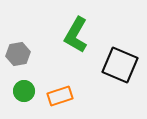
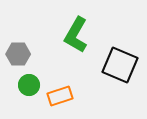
gray hexagon: rotated 10 degrees clockwise
green circle: moved 5 px right, 6 px up
